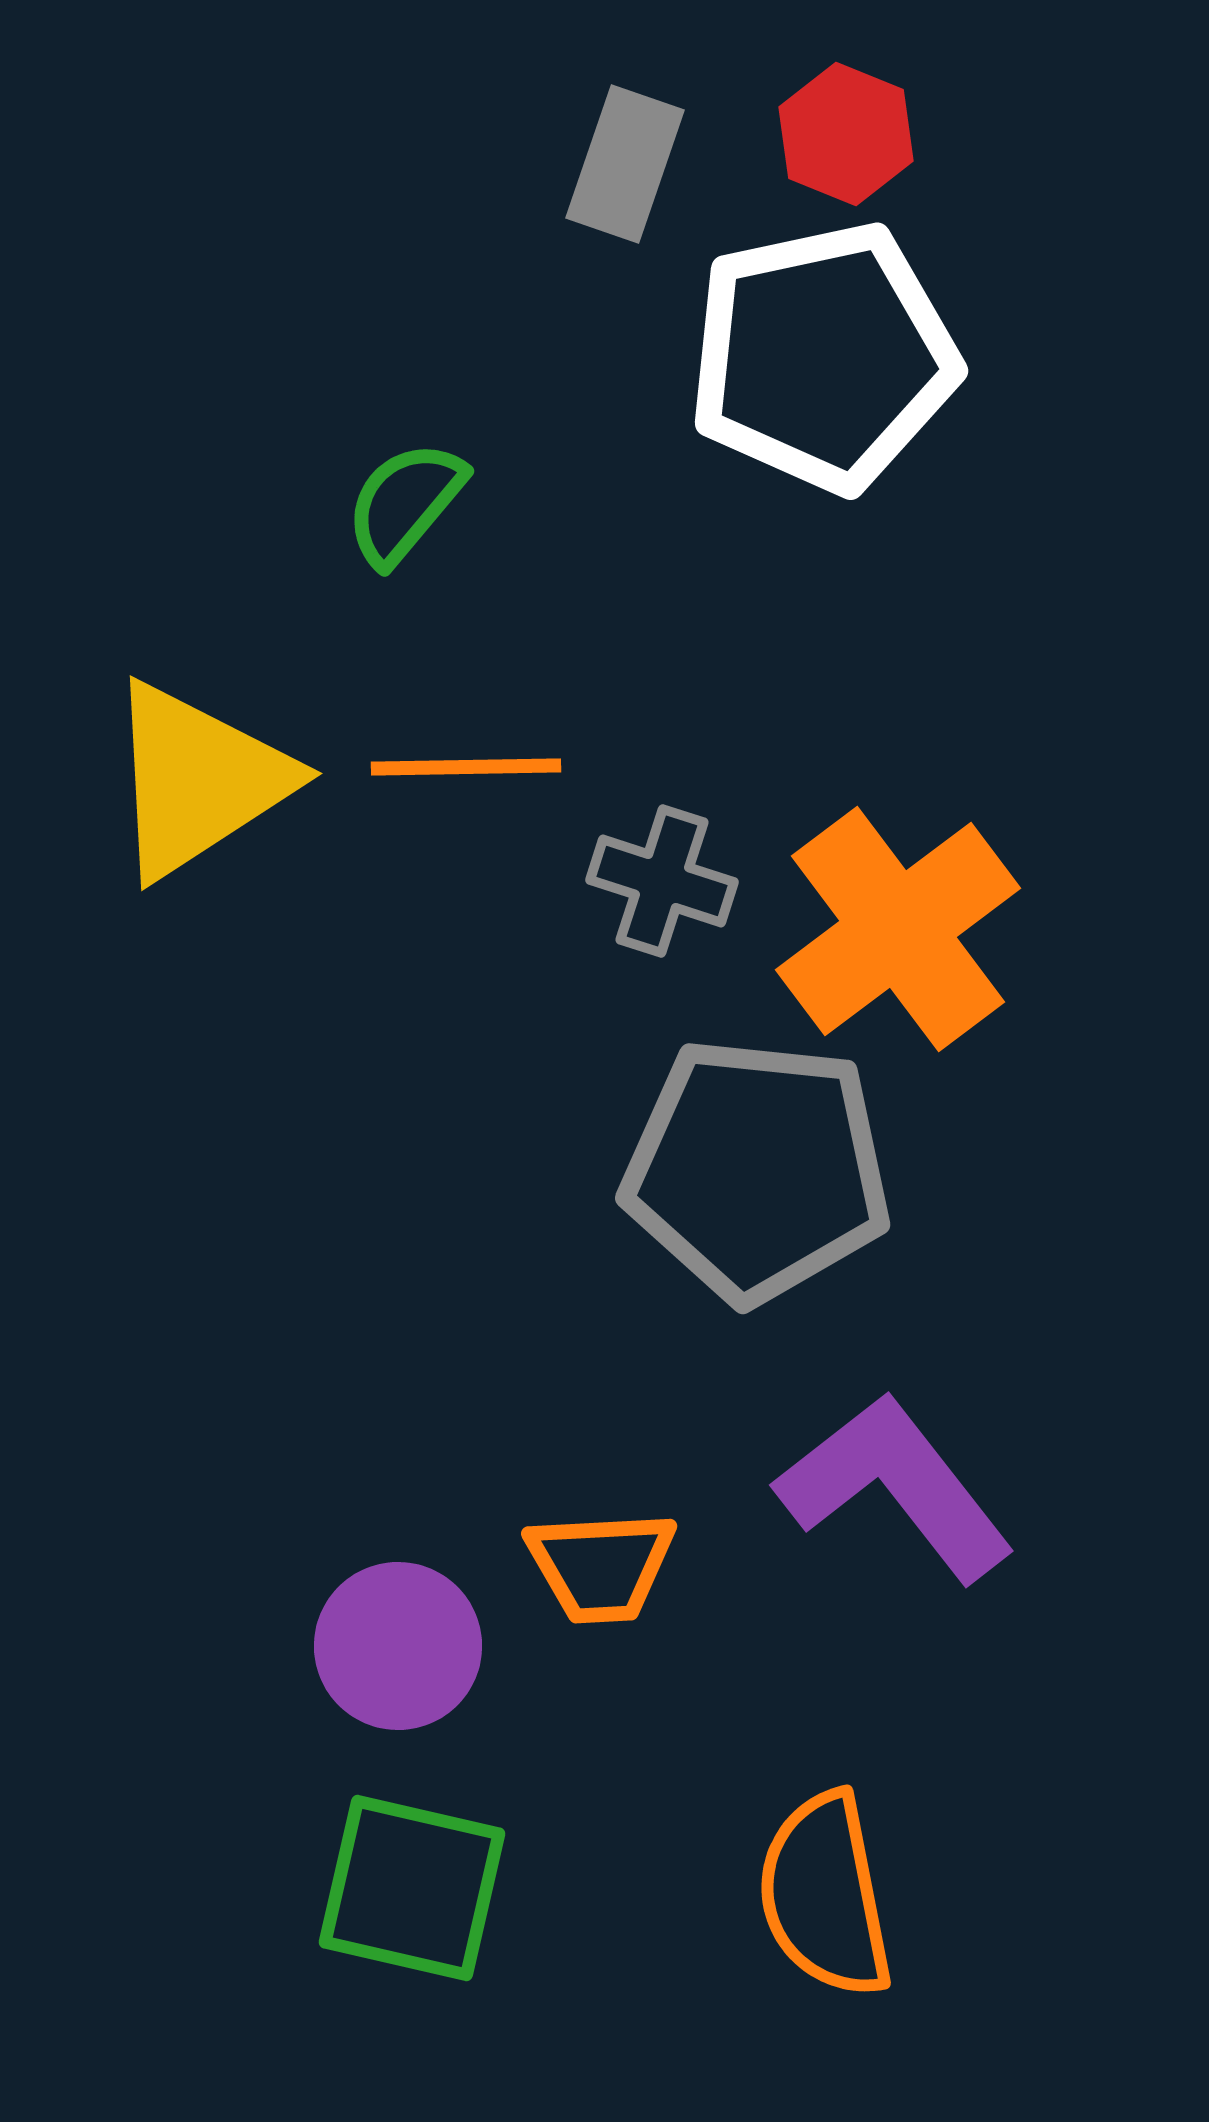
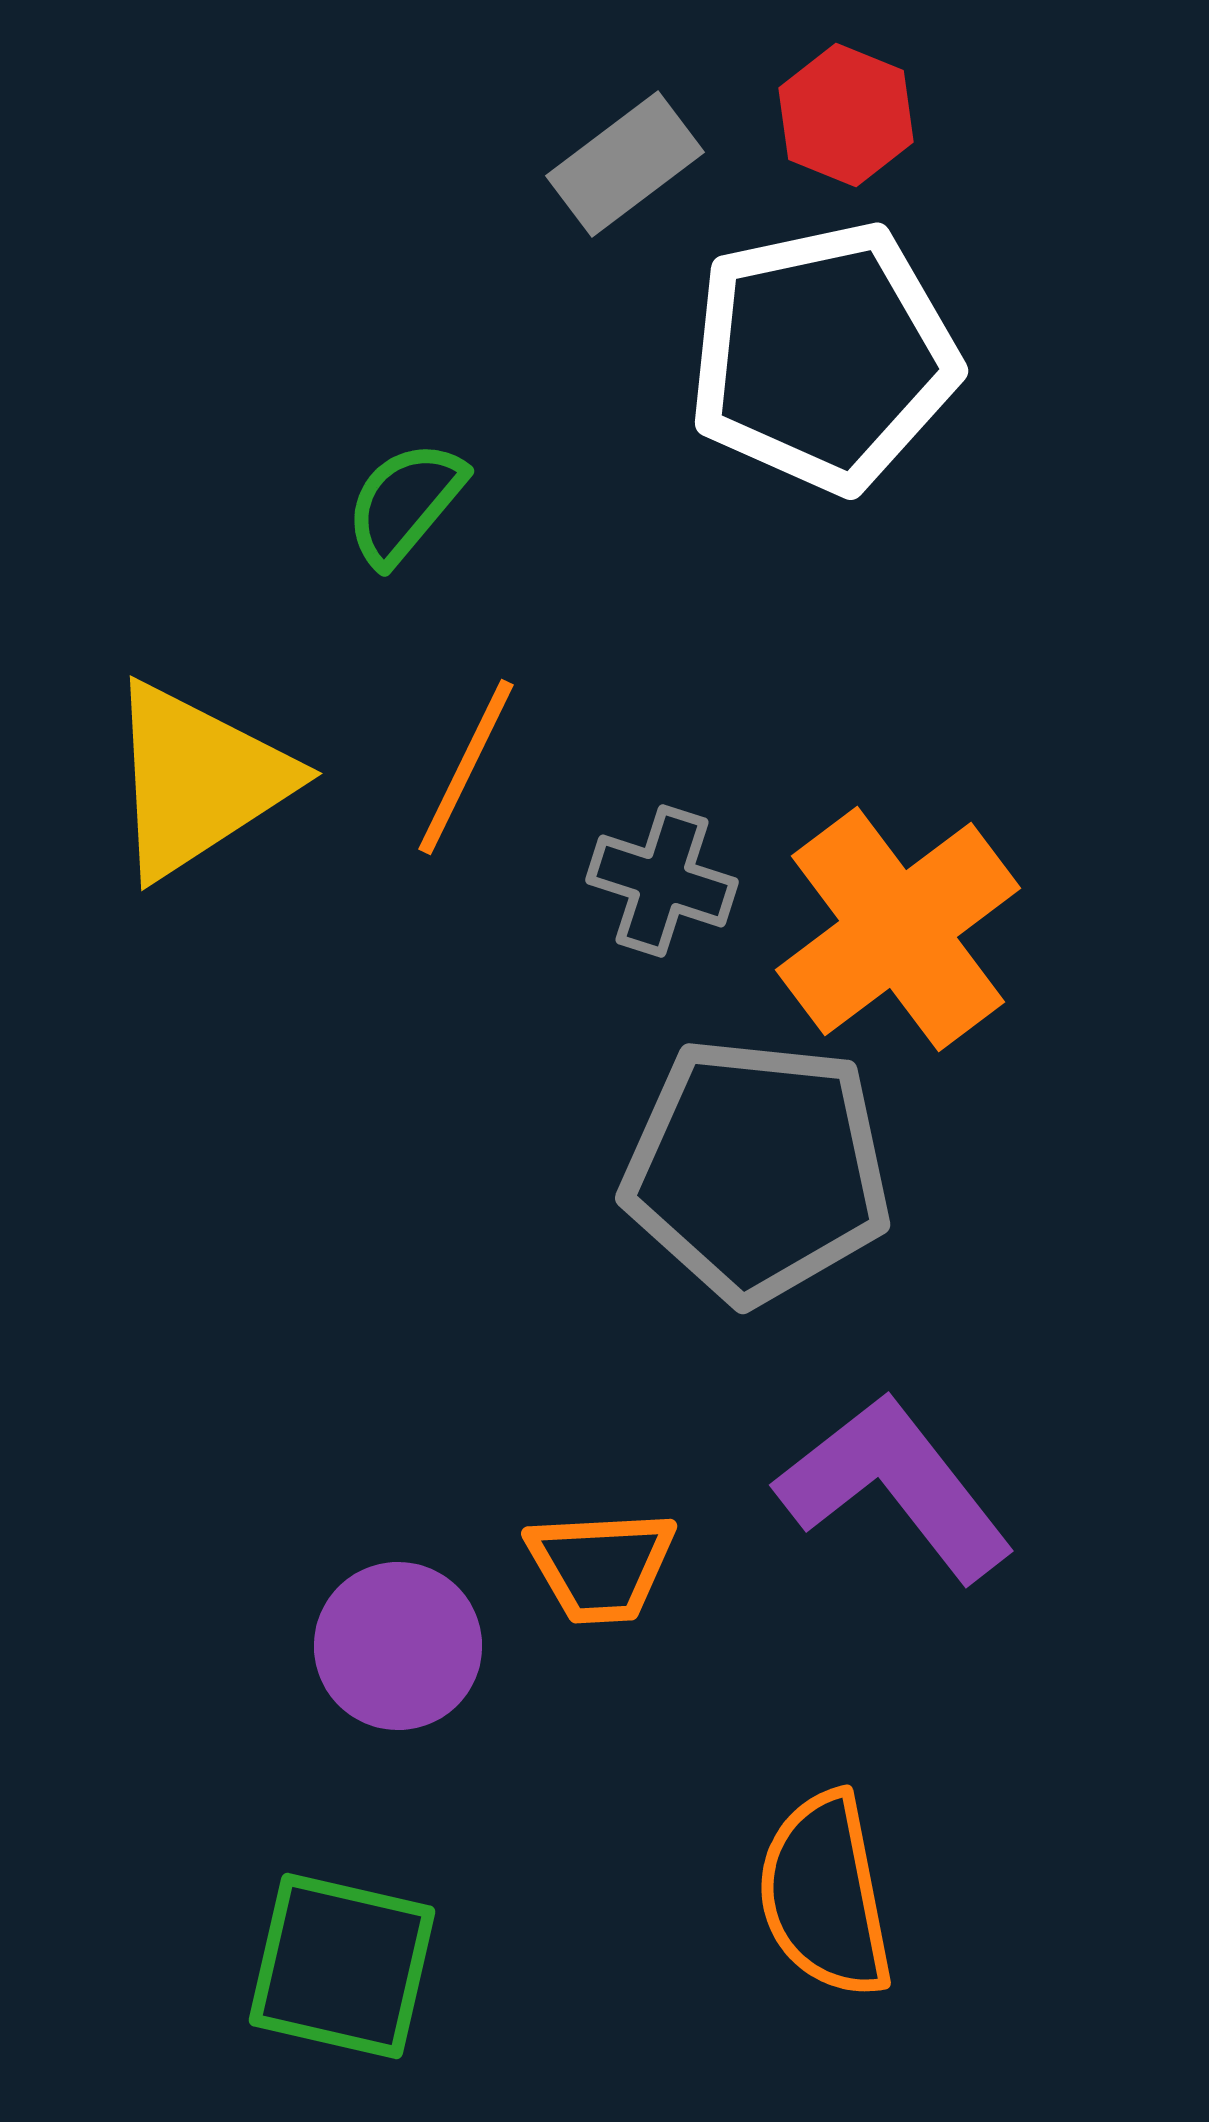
red hexagon: moved 19 px up
gray rectangle: rotated 34 degrees clockwise
orange line: rotated 63 degrees counterclockwise
green square: moved 70 px left, 78 px down
